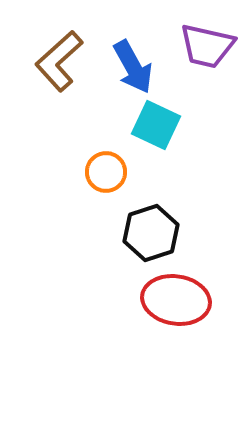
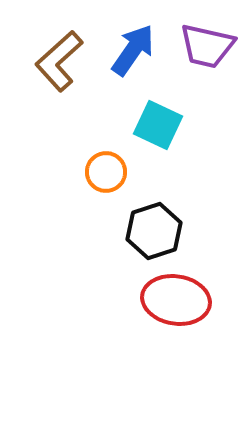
blue arrow: moved 17 px up; rotated 116 degrees counterclockwise
cyan square: moved 2 px right
black hexagon: moved 3 px right, 2 px up
